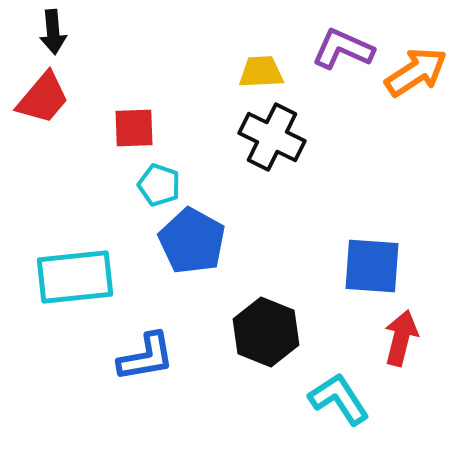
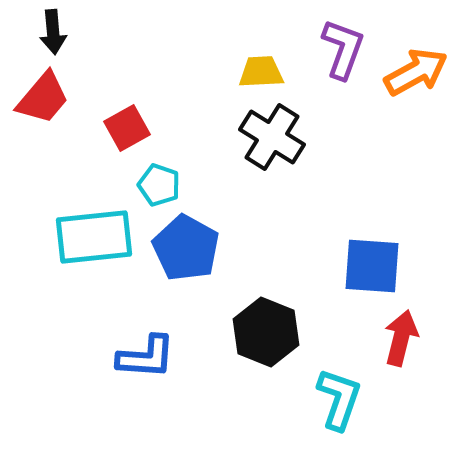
purple L-shape: rotated 86 degrees clockwise
orange arrow: rotated 4 degrees clockwise
red square: moved 7 px left; rotated 27 degrees counterclockwise
black cross: rotated 6 degrees clockwise
blue pentagon: moved 6 px left, 7 px down
cyan rectangle: moved 19 px right, 40 px up
blue L-shape: rotated 14 degrees clockwise
cyan L-shape: rotated 52 degrees clockwise
